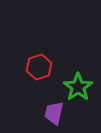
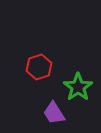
purple trapezoid: rotated 45 degrees counterclockwise
